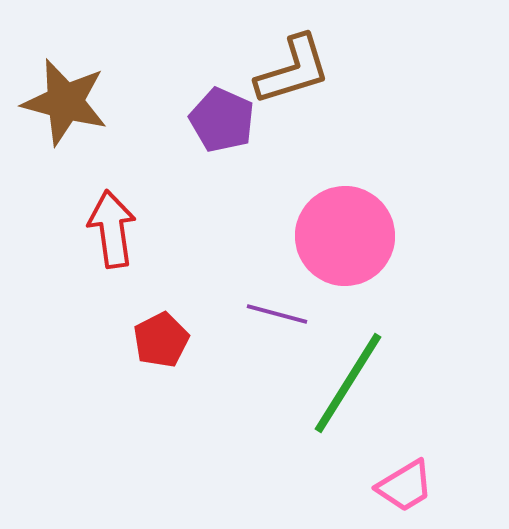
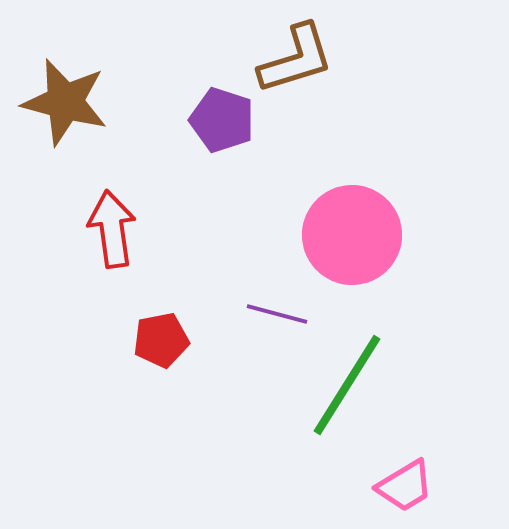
brown L-shape: moved 3 px right, 11 px up
purple pentagon: rotated 6 degrees counterclockwise
pink circle: moved 7 px right, 1 px up
red pentagon: rotated 16 degrees clockwise
green line: moved 1 px left, 2 px down
